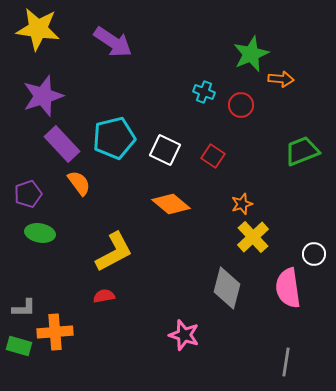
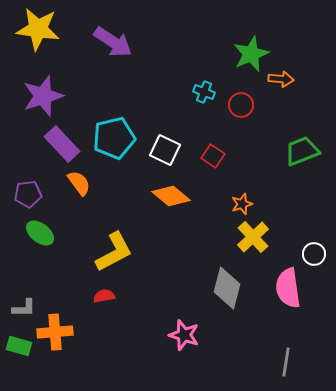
purple pentagon: rotated 12 degrees clockwise
orange diamond: moved 8 px up
green ellipse: rotated 28 degrees clockwise
